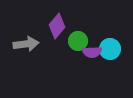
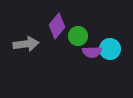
green circle: moved 5 px up
